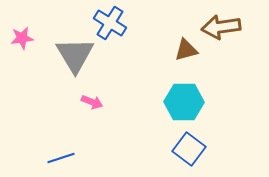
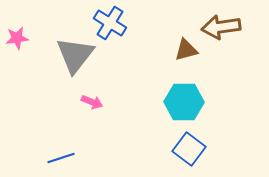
pink star: moved 5 px left
gray triangle: rotated 9 degrees clockwise
